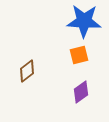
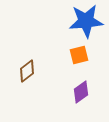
blue star: moved 2 px right; rotated 8 degrees counterclockwise
